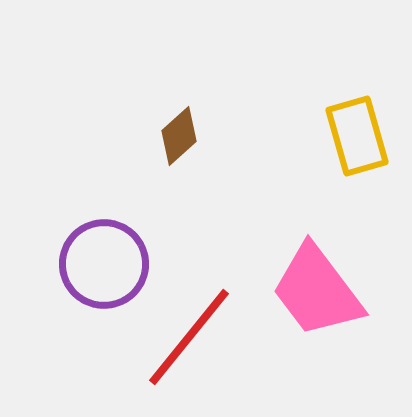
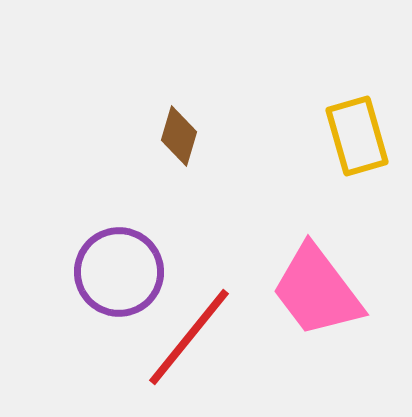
brown diamond: rotated 32 degrees counterclockwise
purple circle: moved 15 px right, 8 px down
